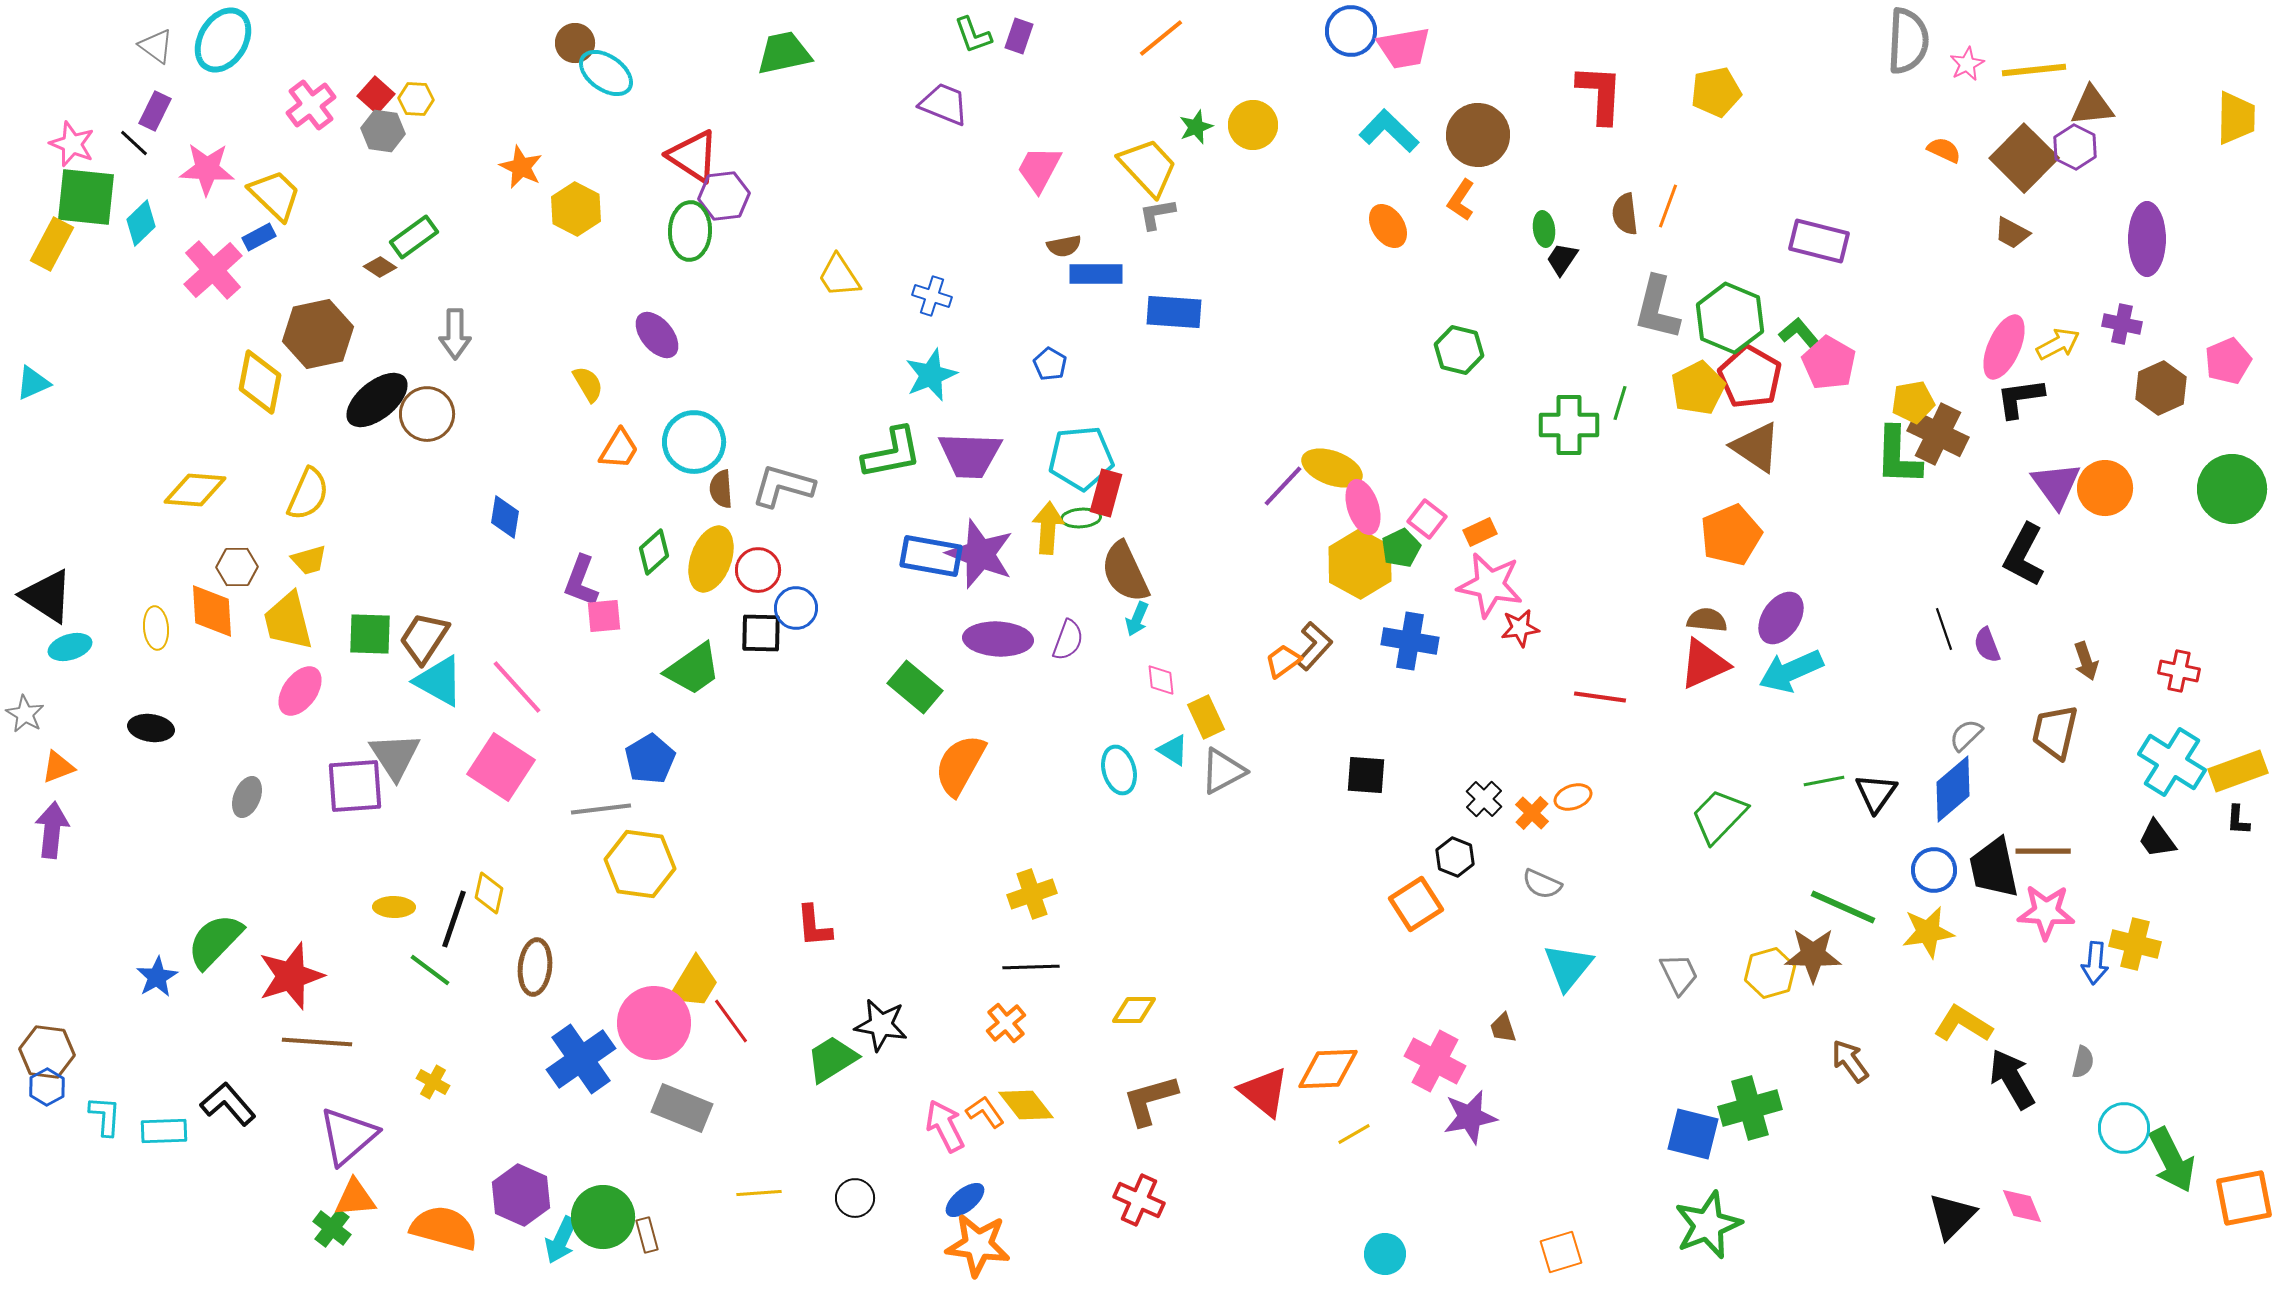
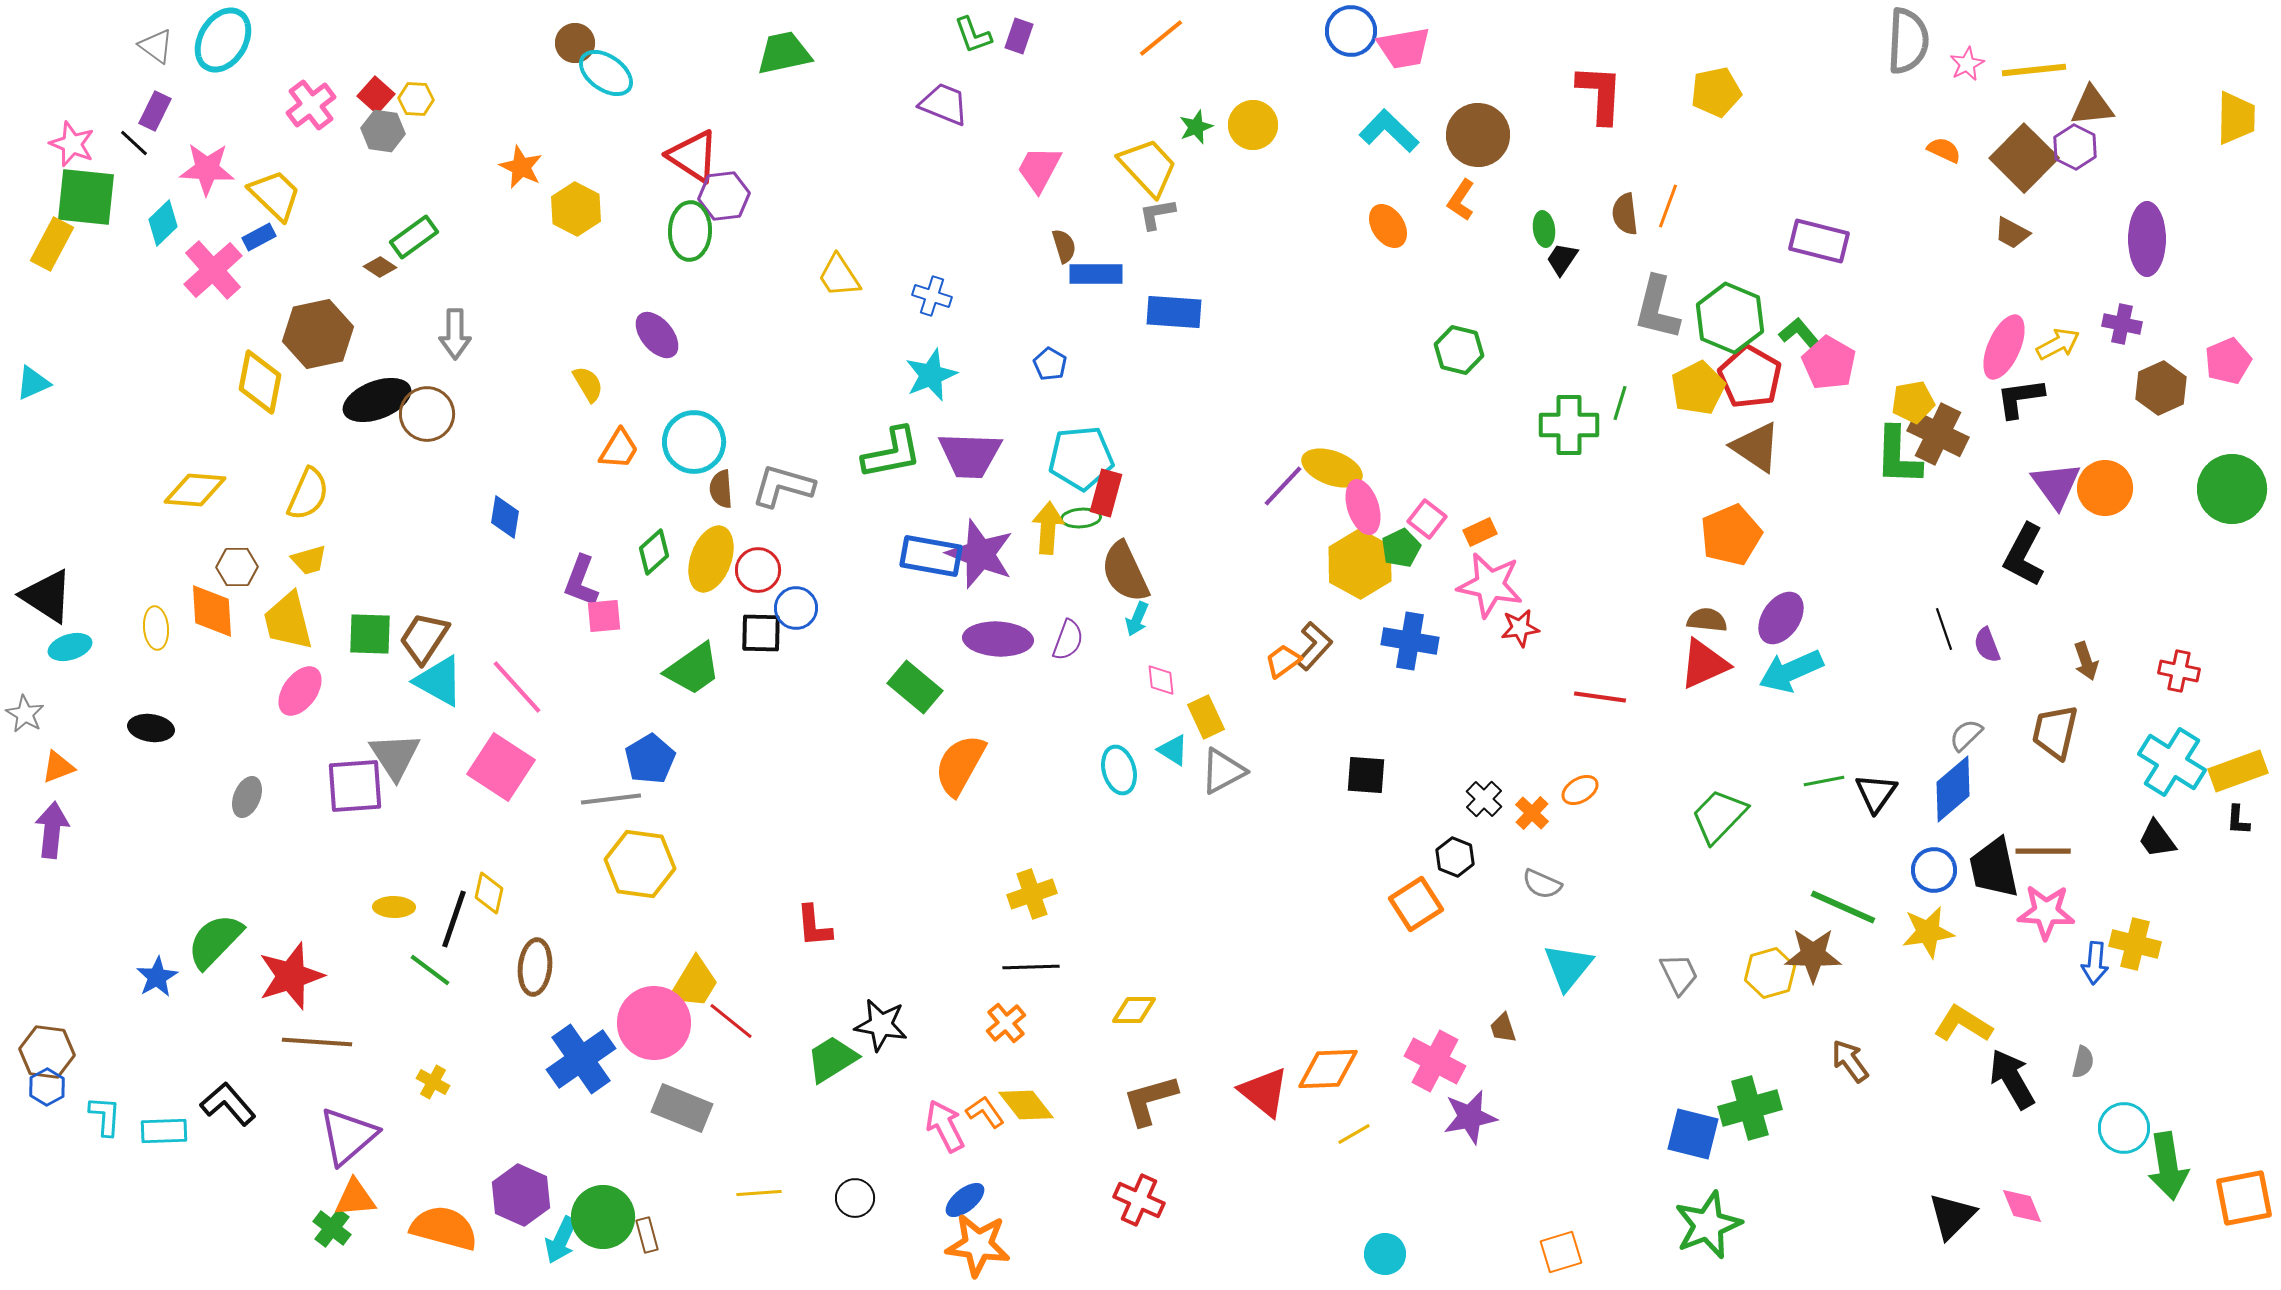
cyan diamond at (141, 223): moved 22 px right
brown semicircle at (1064, 246): rotated 96 degrees counterclockwise
black ellipse at (377, 400): rotated 18 degrees clockwise
orange ellipse at (1573, 797): moved 7 px right, 7 px up; rotated 12 degrees counterclockwise
gray line at (601, 809): moved 10 px right, 10 px up
red line at (731, 1021): rotated 15 degrees counterclockwise
green arrow at (2172, 1160): moved 4 px left, 6 px down; rotated 18 degrees clockwise
